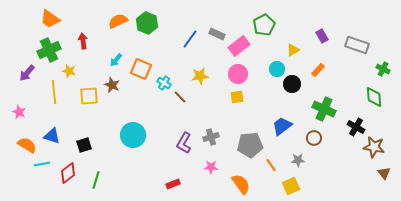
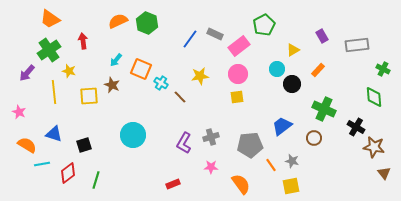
gray rectangle at (217, 34): moved 2 px left
gray rectangle at (357, 45): rotated 25 degrees counterclockwise
green cross at (49, 50): rotated 10 degrees counterclockwise
cyan cross at (164, 83): moved 3 px left
blue triangle at (52, 136): moved 2 px right, 2 px up
gray star at (298, 160): moved 6 px left, 1 px down; rotated 16 degrees clockwise
yellow square at (291, 186): rotated 12 degrees clockwise
